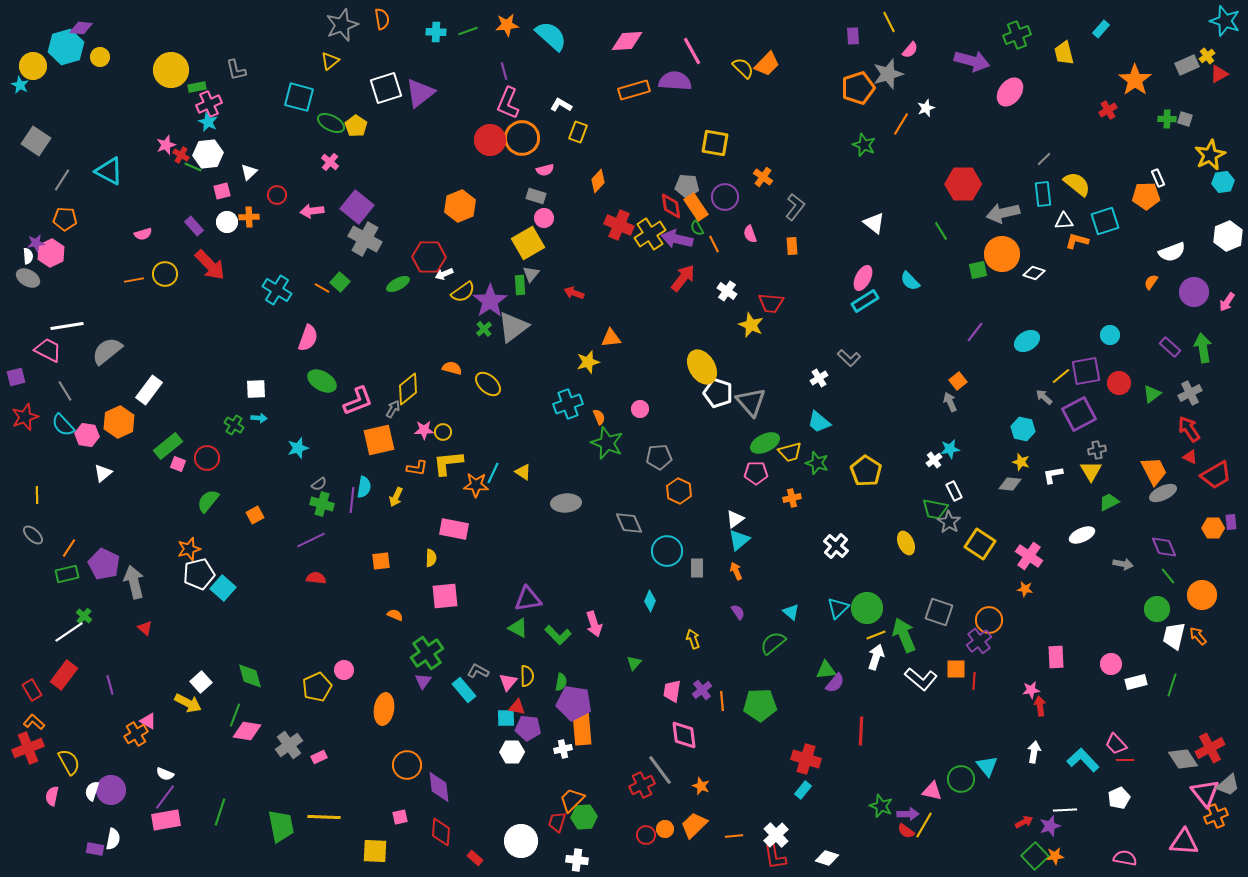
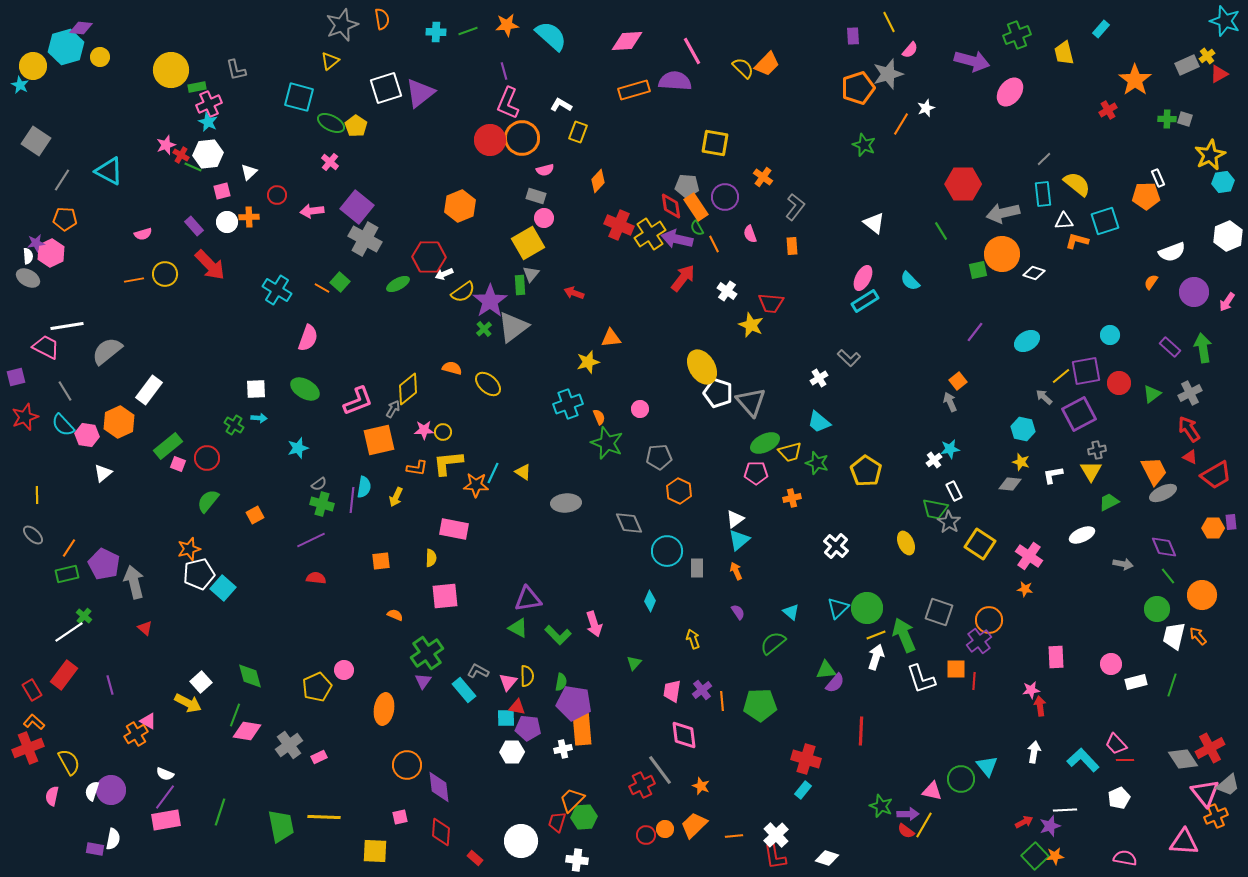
pink trapezoid at (48, 350): moved 2 px left, 3 px up
green ellipse at (322, 381): moved 17 px left, 8 px down
white L-shape at (921, 679): rotated 32 degrees clockwise
